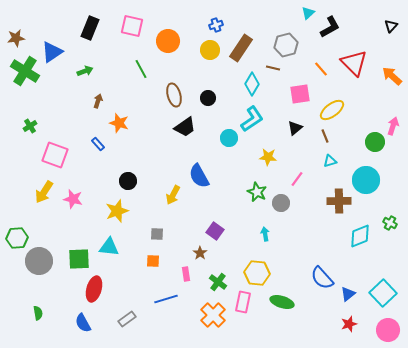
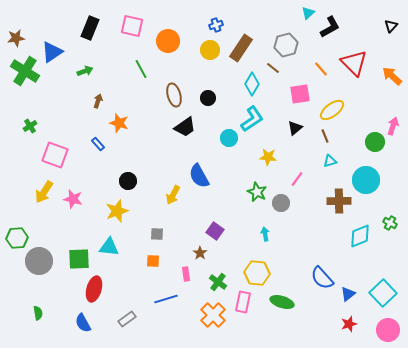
brown line at (273, 68): rotated 24 degrees clockwise
